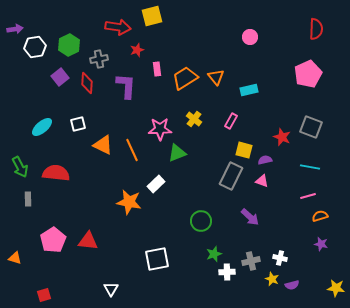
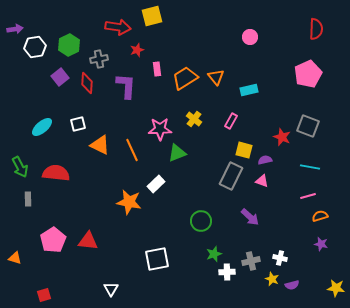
gray square at (311, 127): moved 3 px left, 1 px up
orange triangle at (103, 145): moved 3 px left
